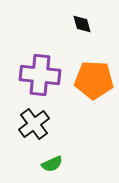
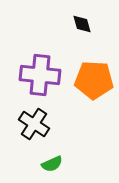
black cross: rotated 20 degrees counterclockwise
